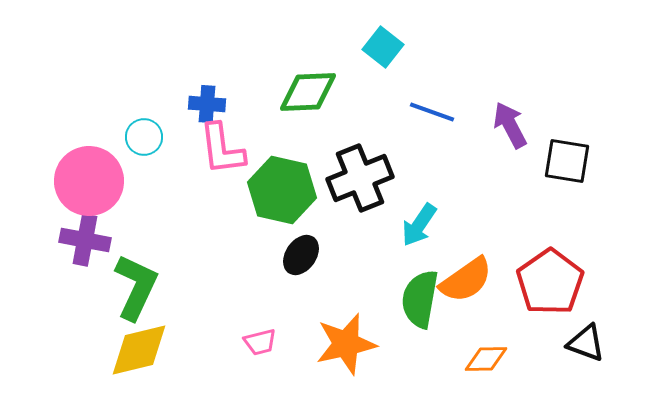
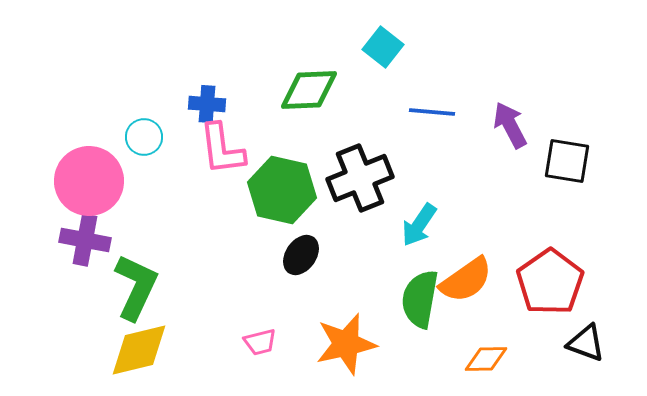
green diamond: moved 1 px right, 2 px up
blue line: rotated 15 degrees counterclockwise
